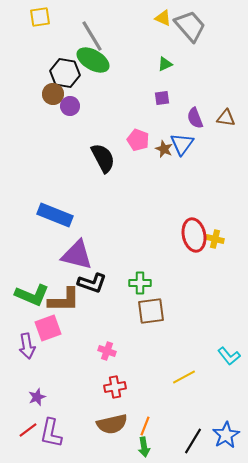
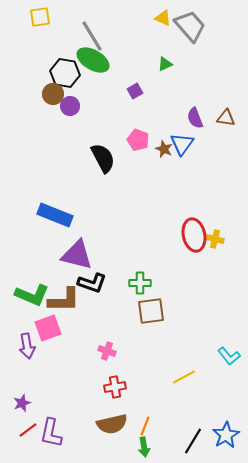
purple square: moved 27 px left, 7 px up; rotated 21 degrees counterclockwise
purple star: moved 15 px left, 6 px down
